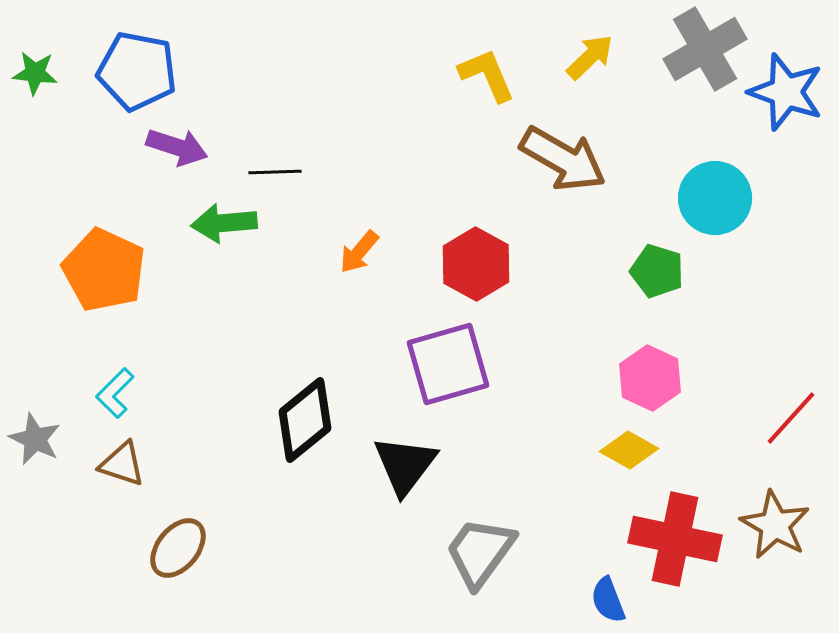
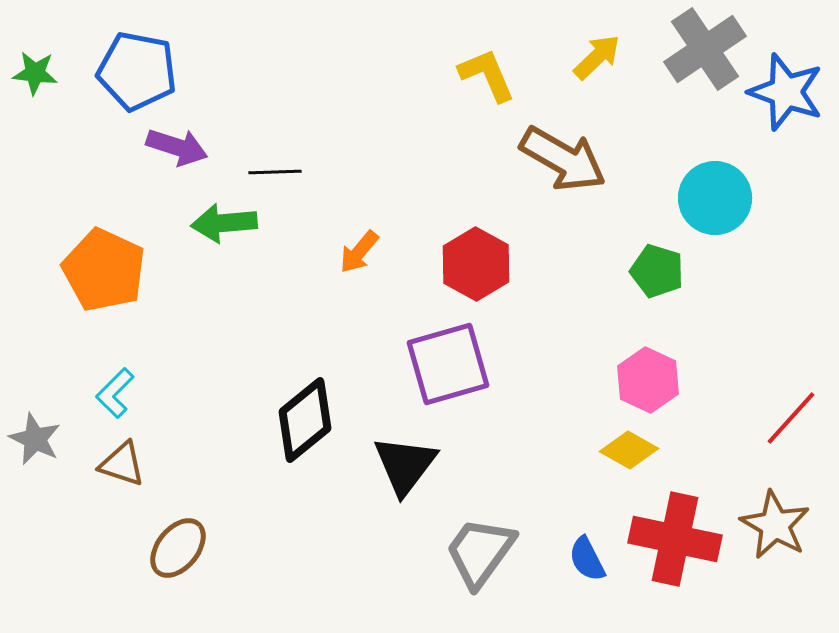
gray cross: rotated 4 degrees counterclockwise
yellow arrow: moved 7 px right
pink hexagon: moved 2 px left, 2 px down
blue semicircle: moved 21 px left, 41 px up; rotated 6 degrees counterclockwise
